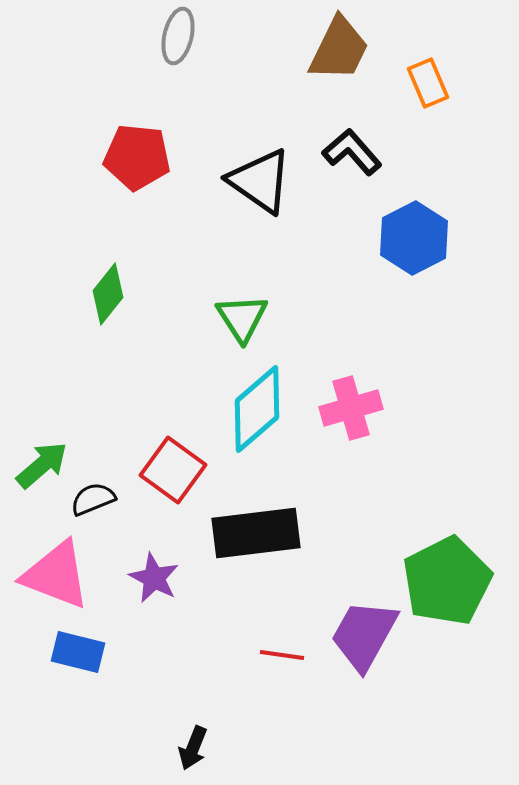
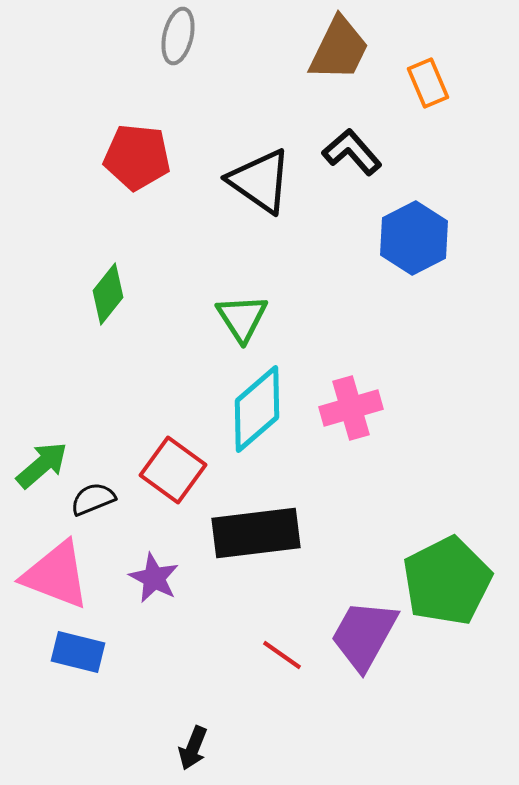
red line: rotated 27 degrees clockwise
